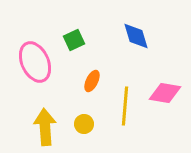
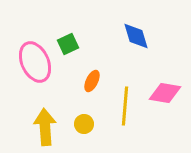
green square: moved 6 px left, 4 px down
